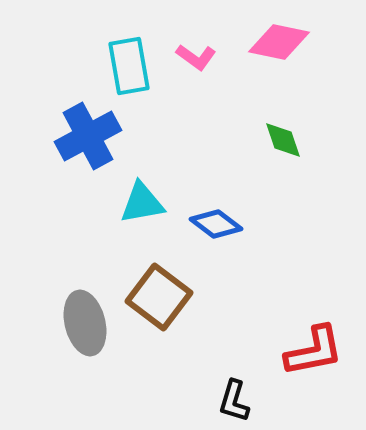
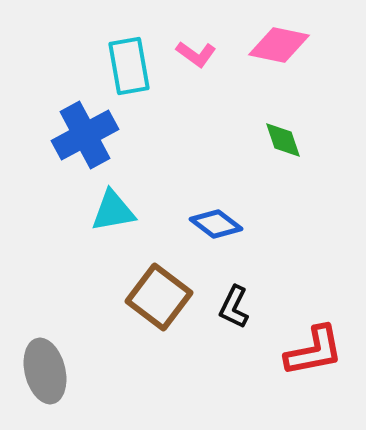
pink diamond: moved 3 px down
pink L-shape: moved 3 px up
blue cross: moved 3 px left, 1 px up
cyan triangle: moved 29 px left, 8 px down
gray ellipse: moved 40 px left, 48 px down
black L-shape: moved 94 px up; rotated 9 degrees clockwise
